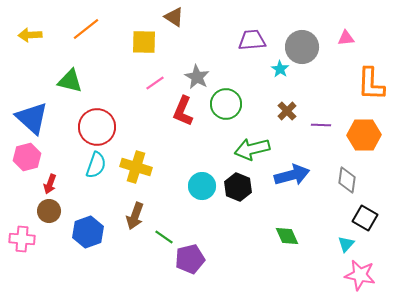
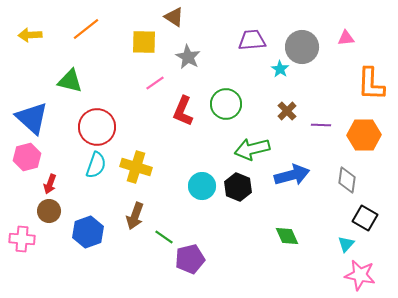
gray star: moved 9 px left, 20 px up
